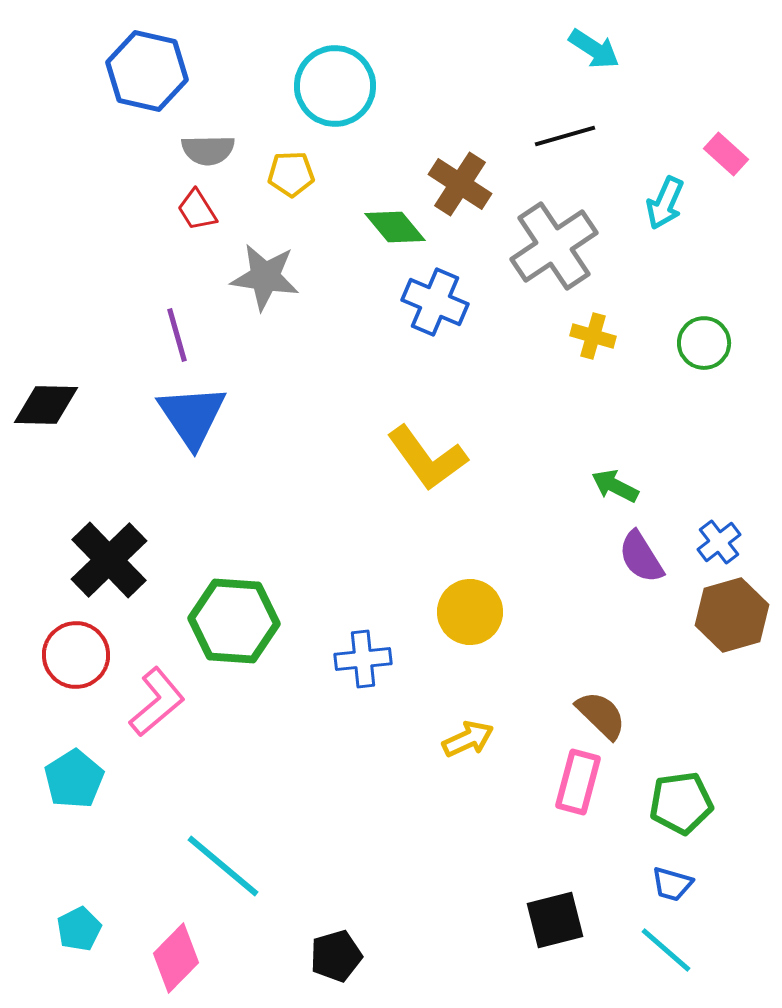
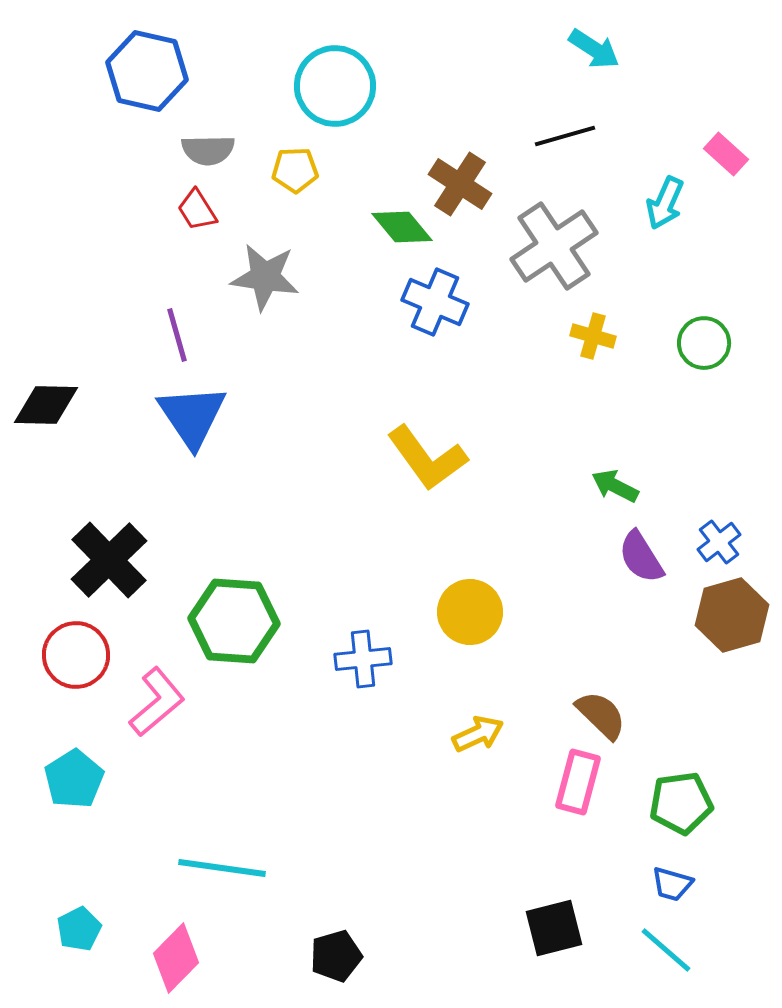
yellow pentagon at (291, 174): moved 4 px right, 4 px up
green diamond at (395, 227): moved 7 px right
yellow arrow at (468, 739): moved 10 px right, 5 px up
cyan line at (223, 866): moved 1 px left, 2 px down; rotated 32 degrees counterclockwise
black square at (555, 920): moved 1 px left, 8 px down
